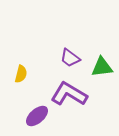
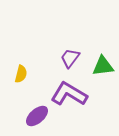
purple trapezoid: rotated 90 degrees clockwise
green triangle: moved 1 px right, 1 px up
